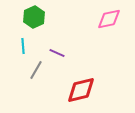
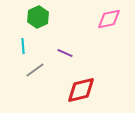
green hexagon: moved 4 px right
purple line: moved 8 px right
gray line: moved 1 px left; rotated 24 degrees clockwise
